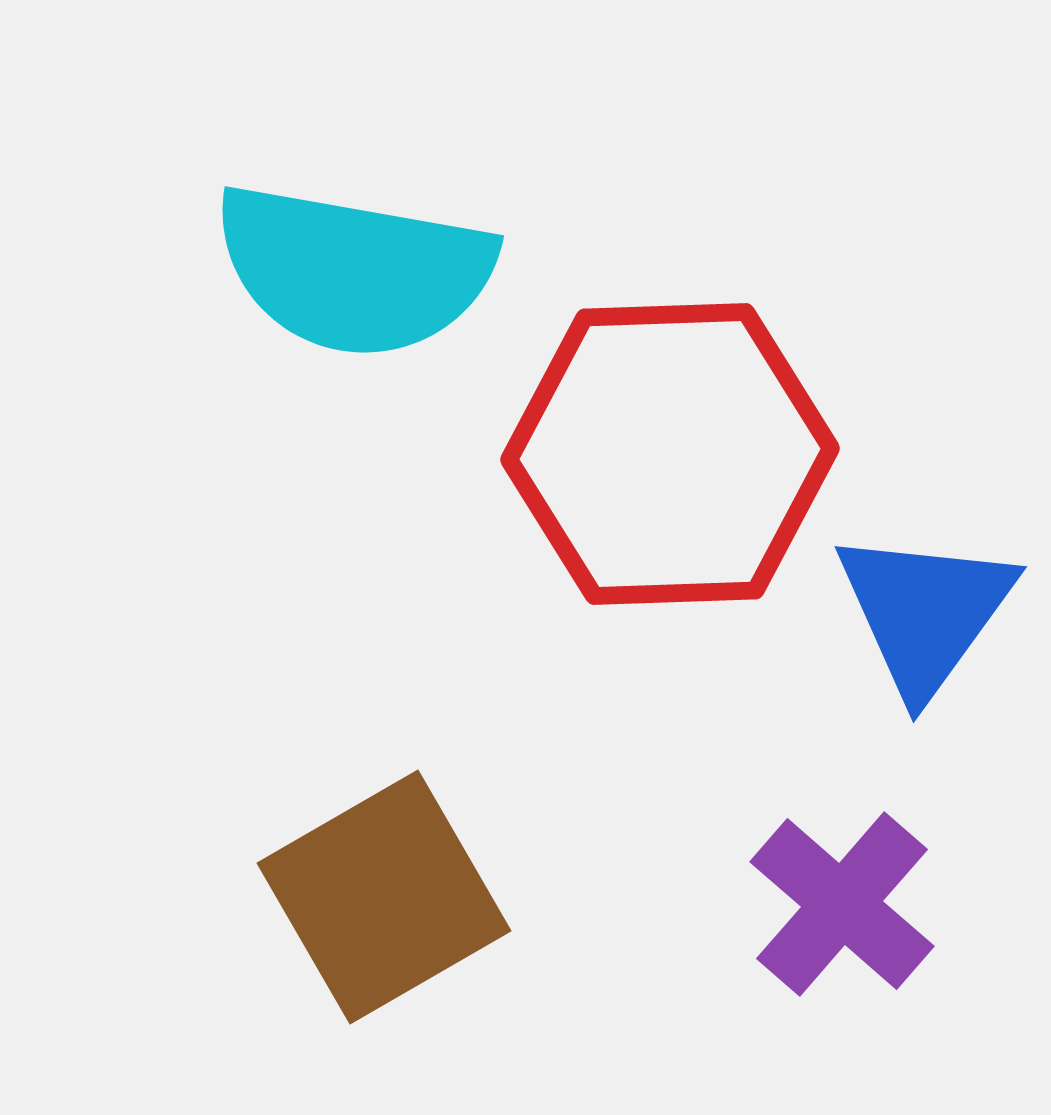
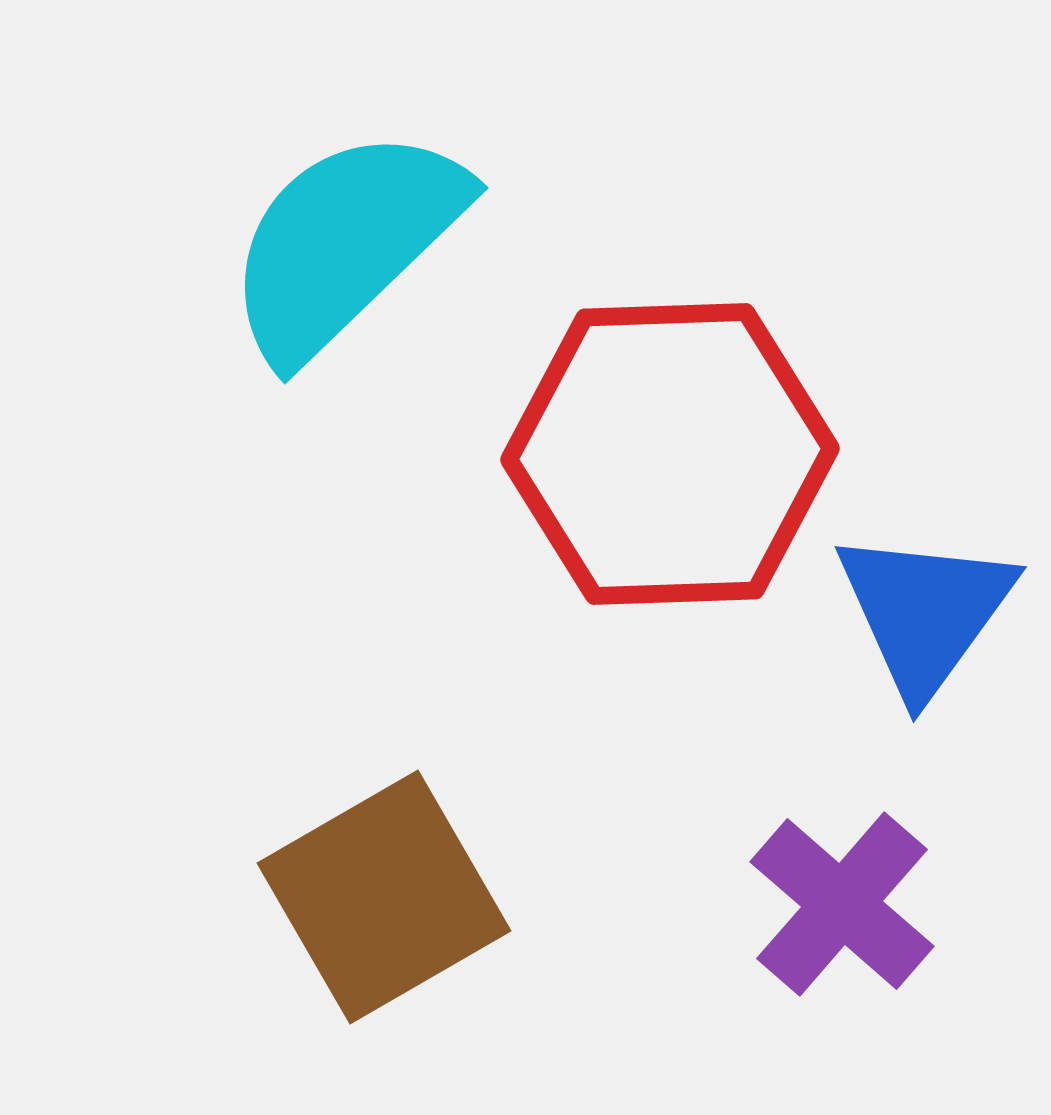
cyan semicircle: moved 9 px left, 27 px up; rotated 126 degrees clockwise
